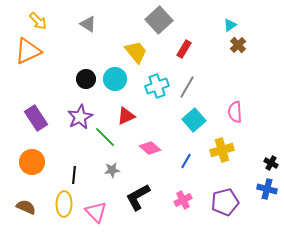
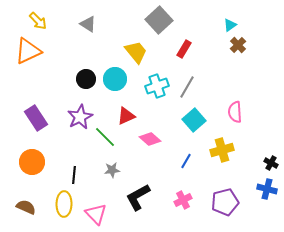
pink diamond: moved 9 px up
pink triangle: moved 2 px down
